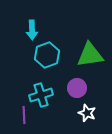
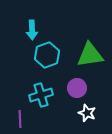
purple line: moved 4 px left, 4 px down
